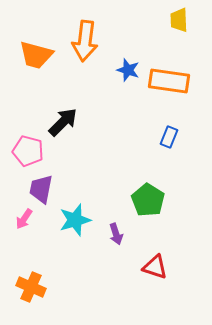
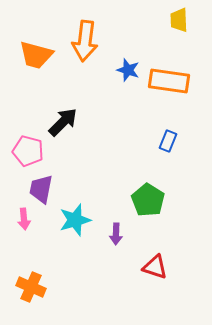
blue rectangle: moved 1 px left, 4 px down
pink arrow: rotated 40 degrees counterclockwise
purple arrow: rotated 20 degrees clockwise
